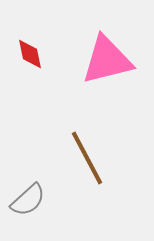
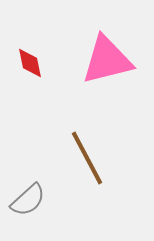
red diamond: moved 9 px down
